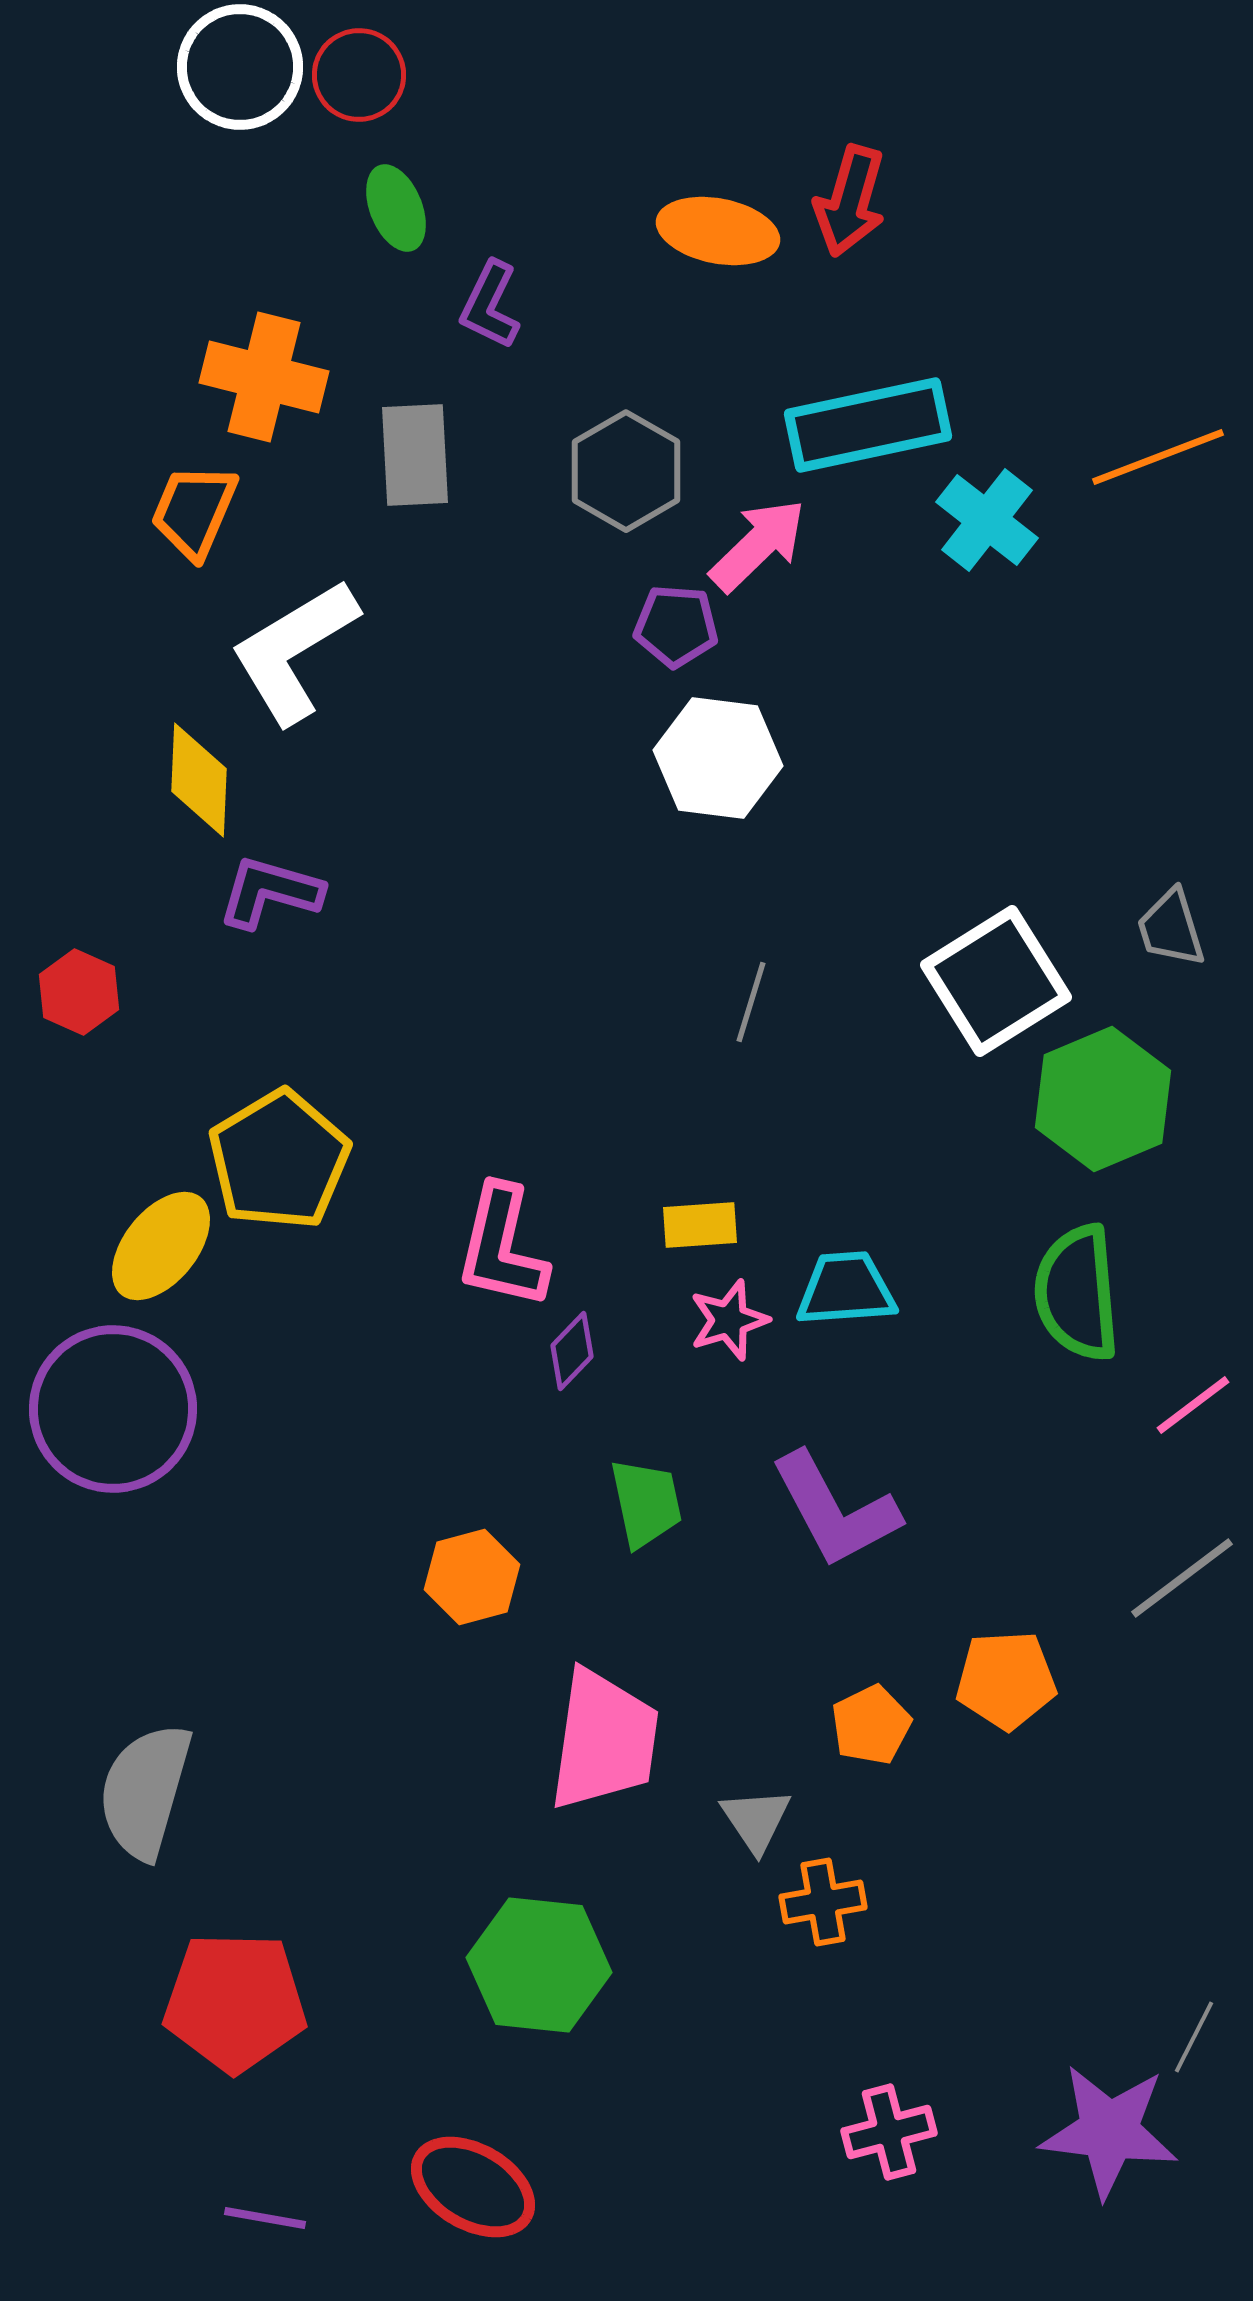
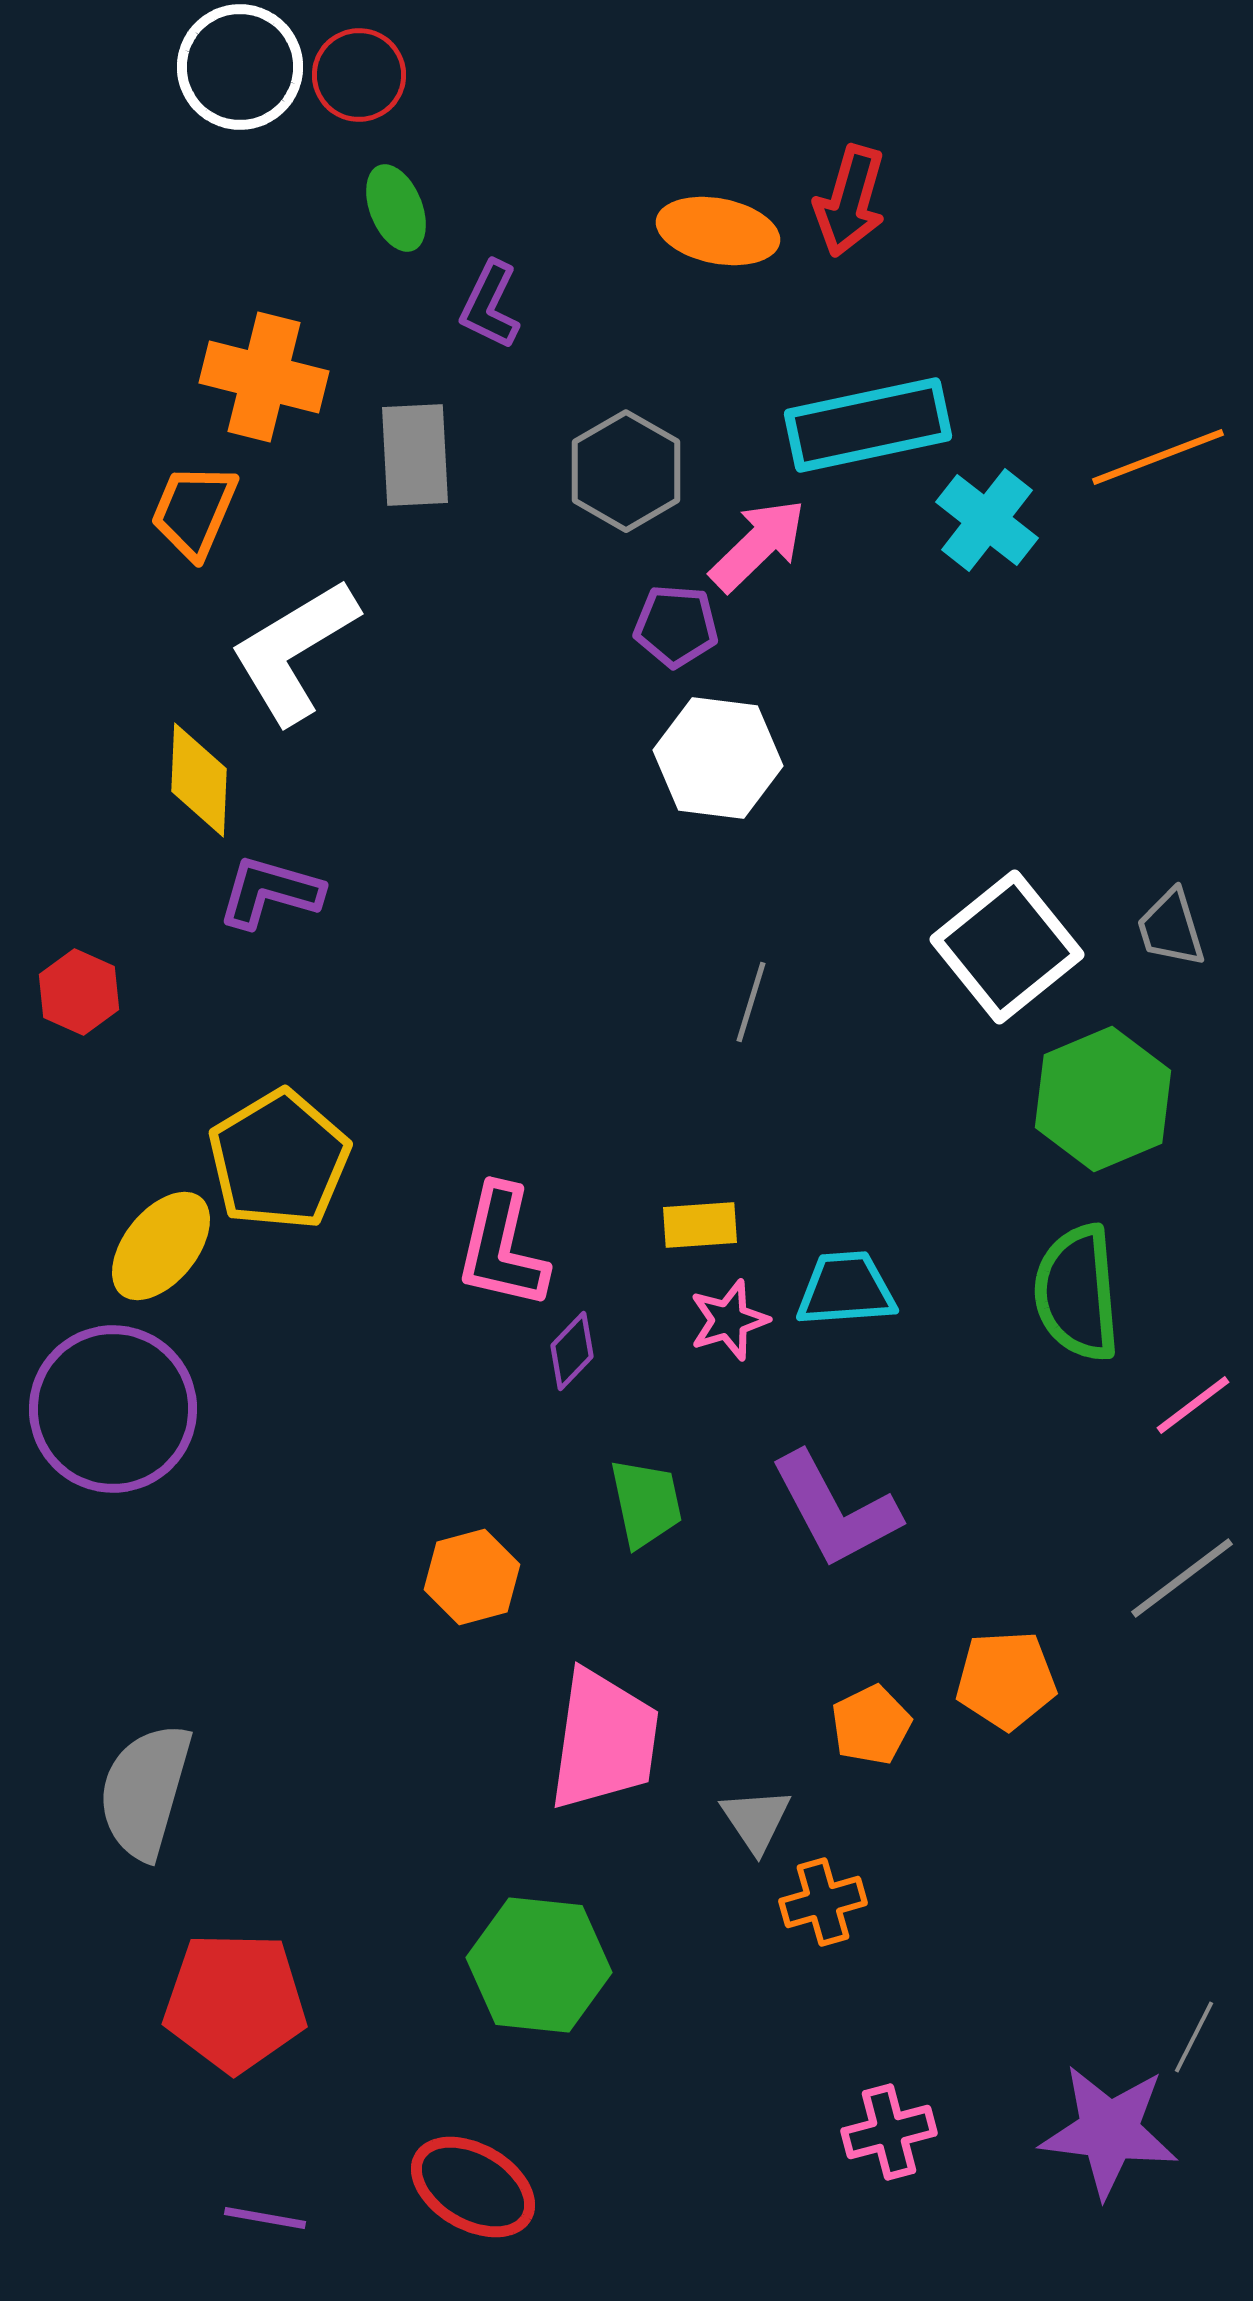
white square at (996, 981): moved 11 px right, 34 px up; rotated 7 degrees counterclockwise
orange cross at (823, 1902): rotated 6 degrees counterclockwise
